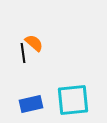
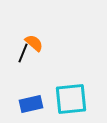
black line: rotated 30 degrees clockwise
cyan square: moved 2 px left, 1 px up
